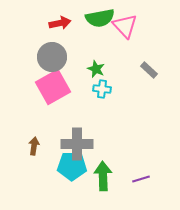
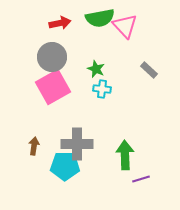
cyan pentagon: moved 7 px left
green arrow: moved 22 px right, 21 px up
